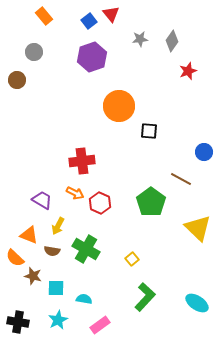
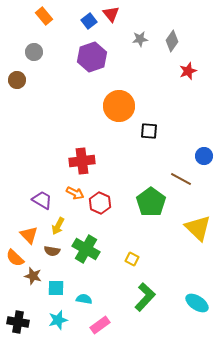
blue circle: moved 4 px down
orange triangle: rotated 24 degrees clockwise
yellow square: rotated 24 degrees counterclockwise
cyan star: rotated 12 degrees clockwise
